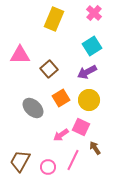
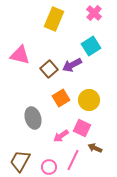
cyan square: moved 1 px left
pink triangle: rotated 15 degrees clockwise
purple arrow: moved 15 px left, 7 px up
gray ellipse: moved 10 px down; rotated 30 degrees clockwise
pink square: moved 1 px right, 1 px down
pink arrow: moved 1 px down
brown arrow: rotated 32 degrees counterclockwise
pink circle: moved 1 px right
